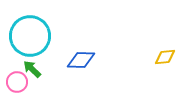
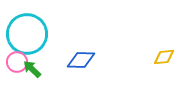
cyan circle: moved 3 px left, 2 px up
yellow diamond: moved 1 px left
pink circle: moved 20 px up
